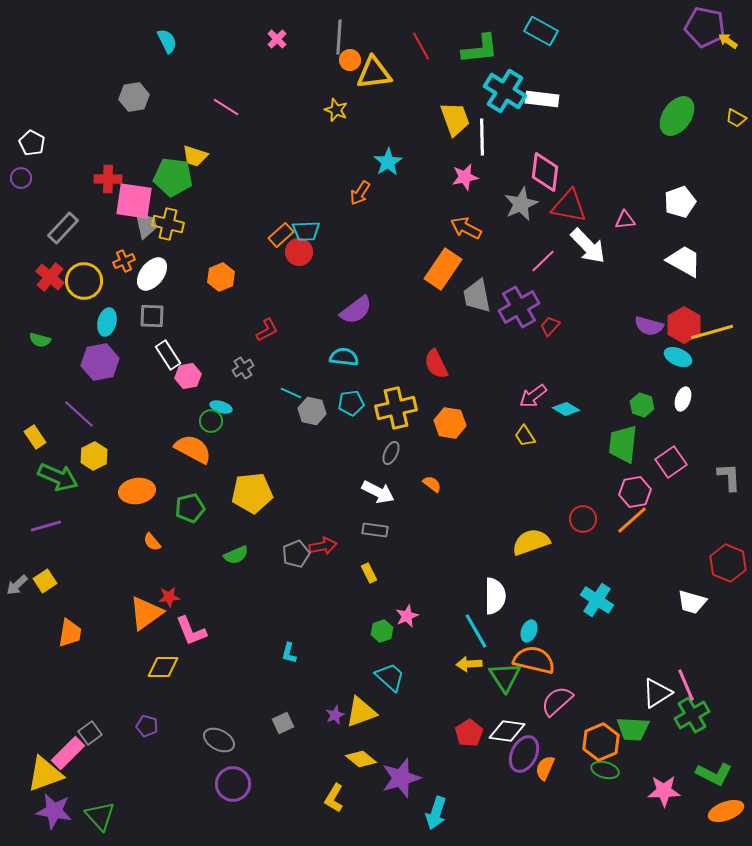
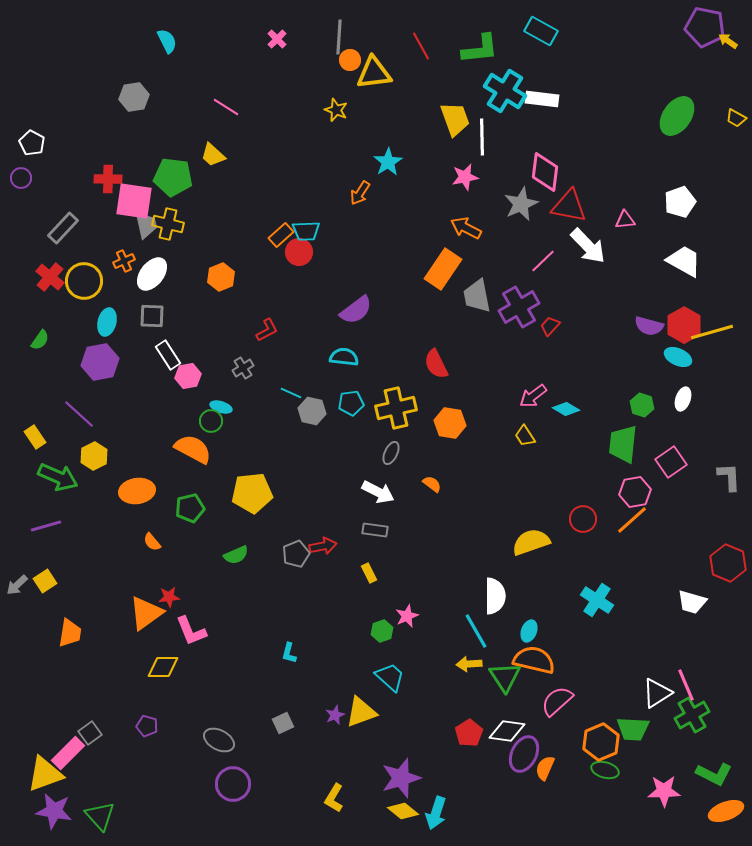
yellow trapezoid at (195, 156): moved 18 px right, 1 px up; rotated 24 degrees clockwise
green semicircle at (40, 340): rotated 70 degrees counterclockwise
yellow diamond at (361, 759): moved 42 px right, 52 px down
